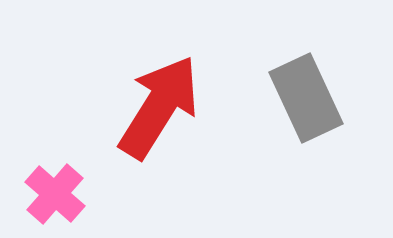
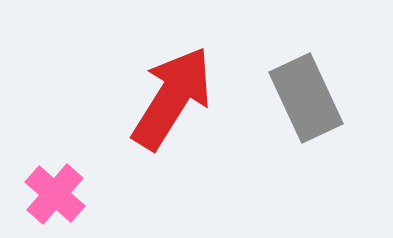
red arrow: moved 13 px right, 9 px up
